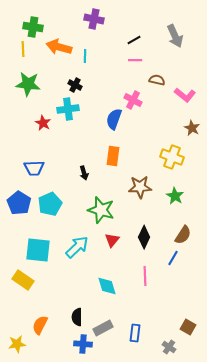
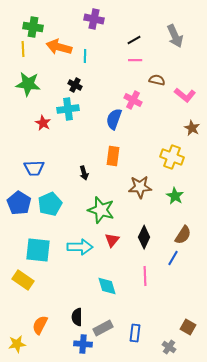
cyan arrow at (77, 247): moved 3 px right; rotated 45 degrees clockwise
